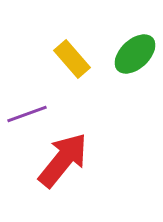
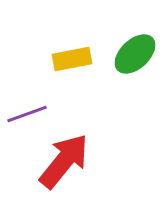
yellow rectangle: rotated 60 degrees counterclockwise
red arrow: moved 1 px right, 1 px down
